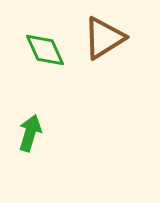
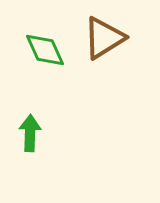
green arrow: rotated 15 degrees counterclockwise
